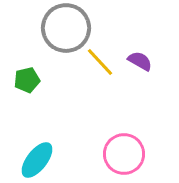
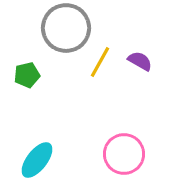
yellow line: rotated 72 degrees clockwise
green pentagon: moved 5 px up
